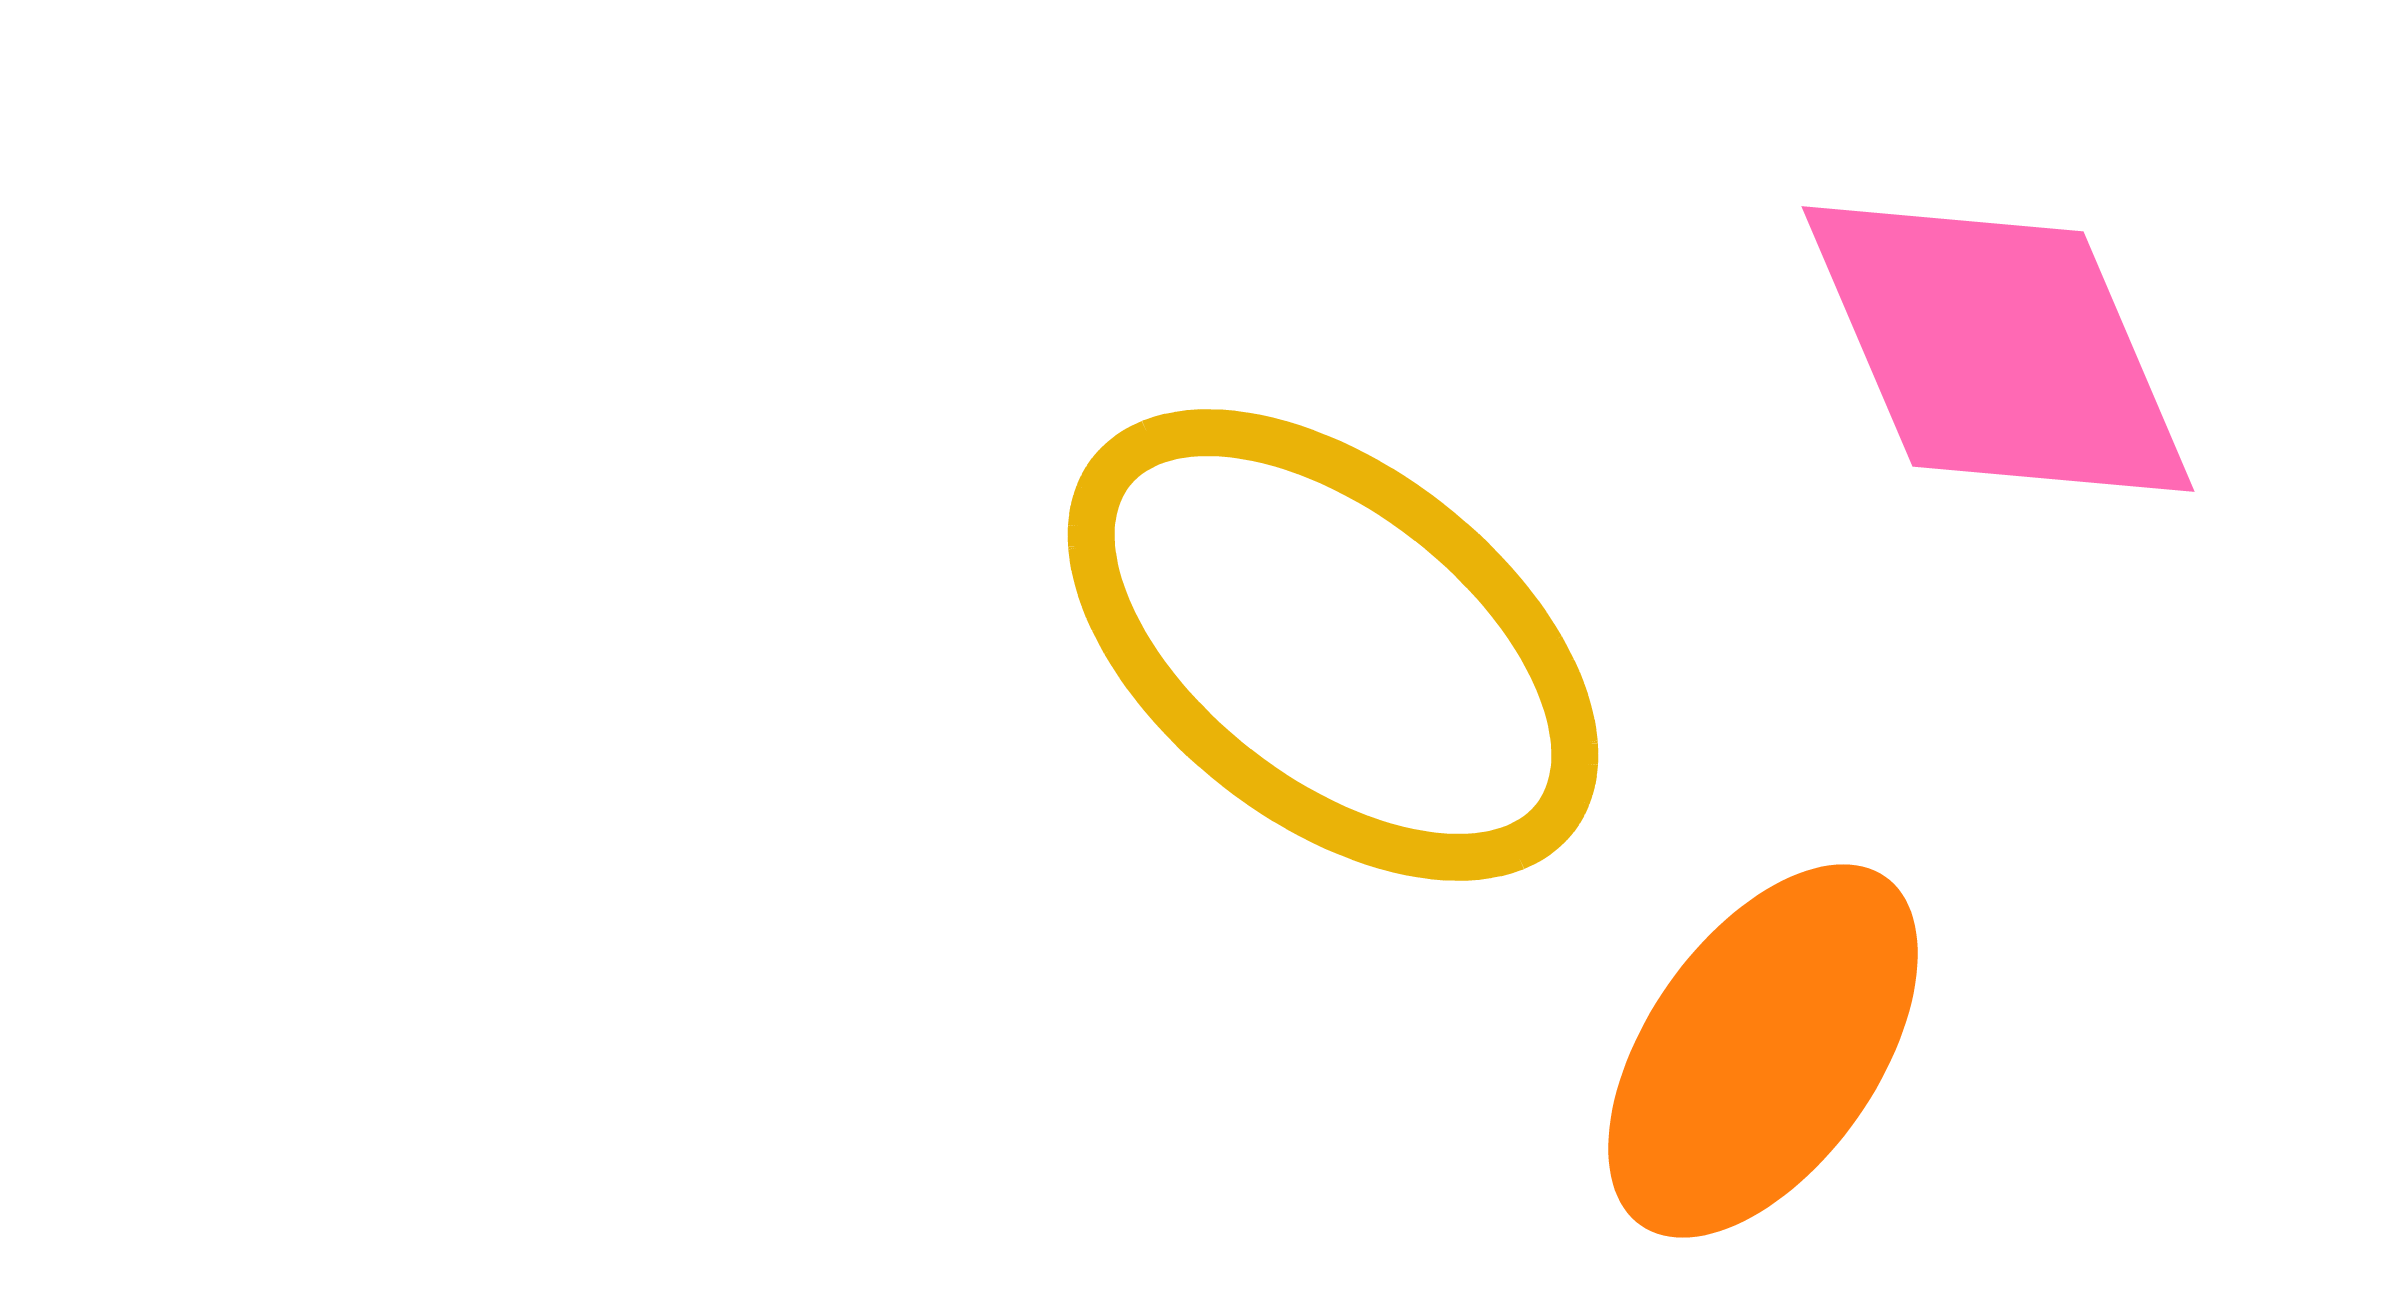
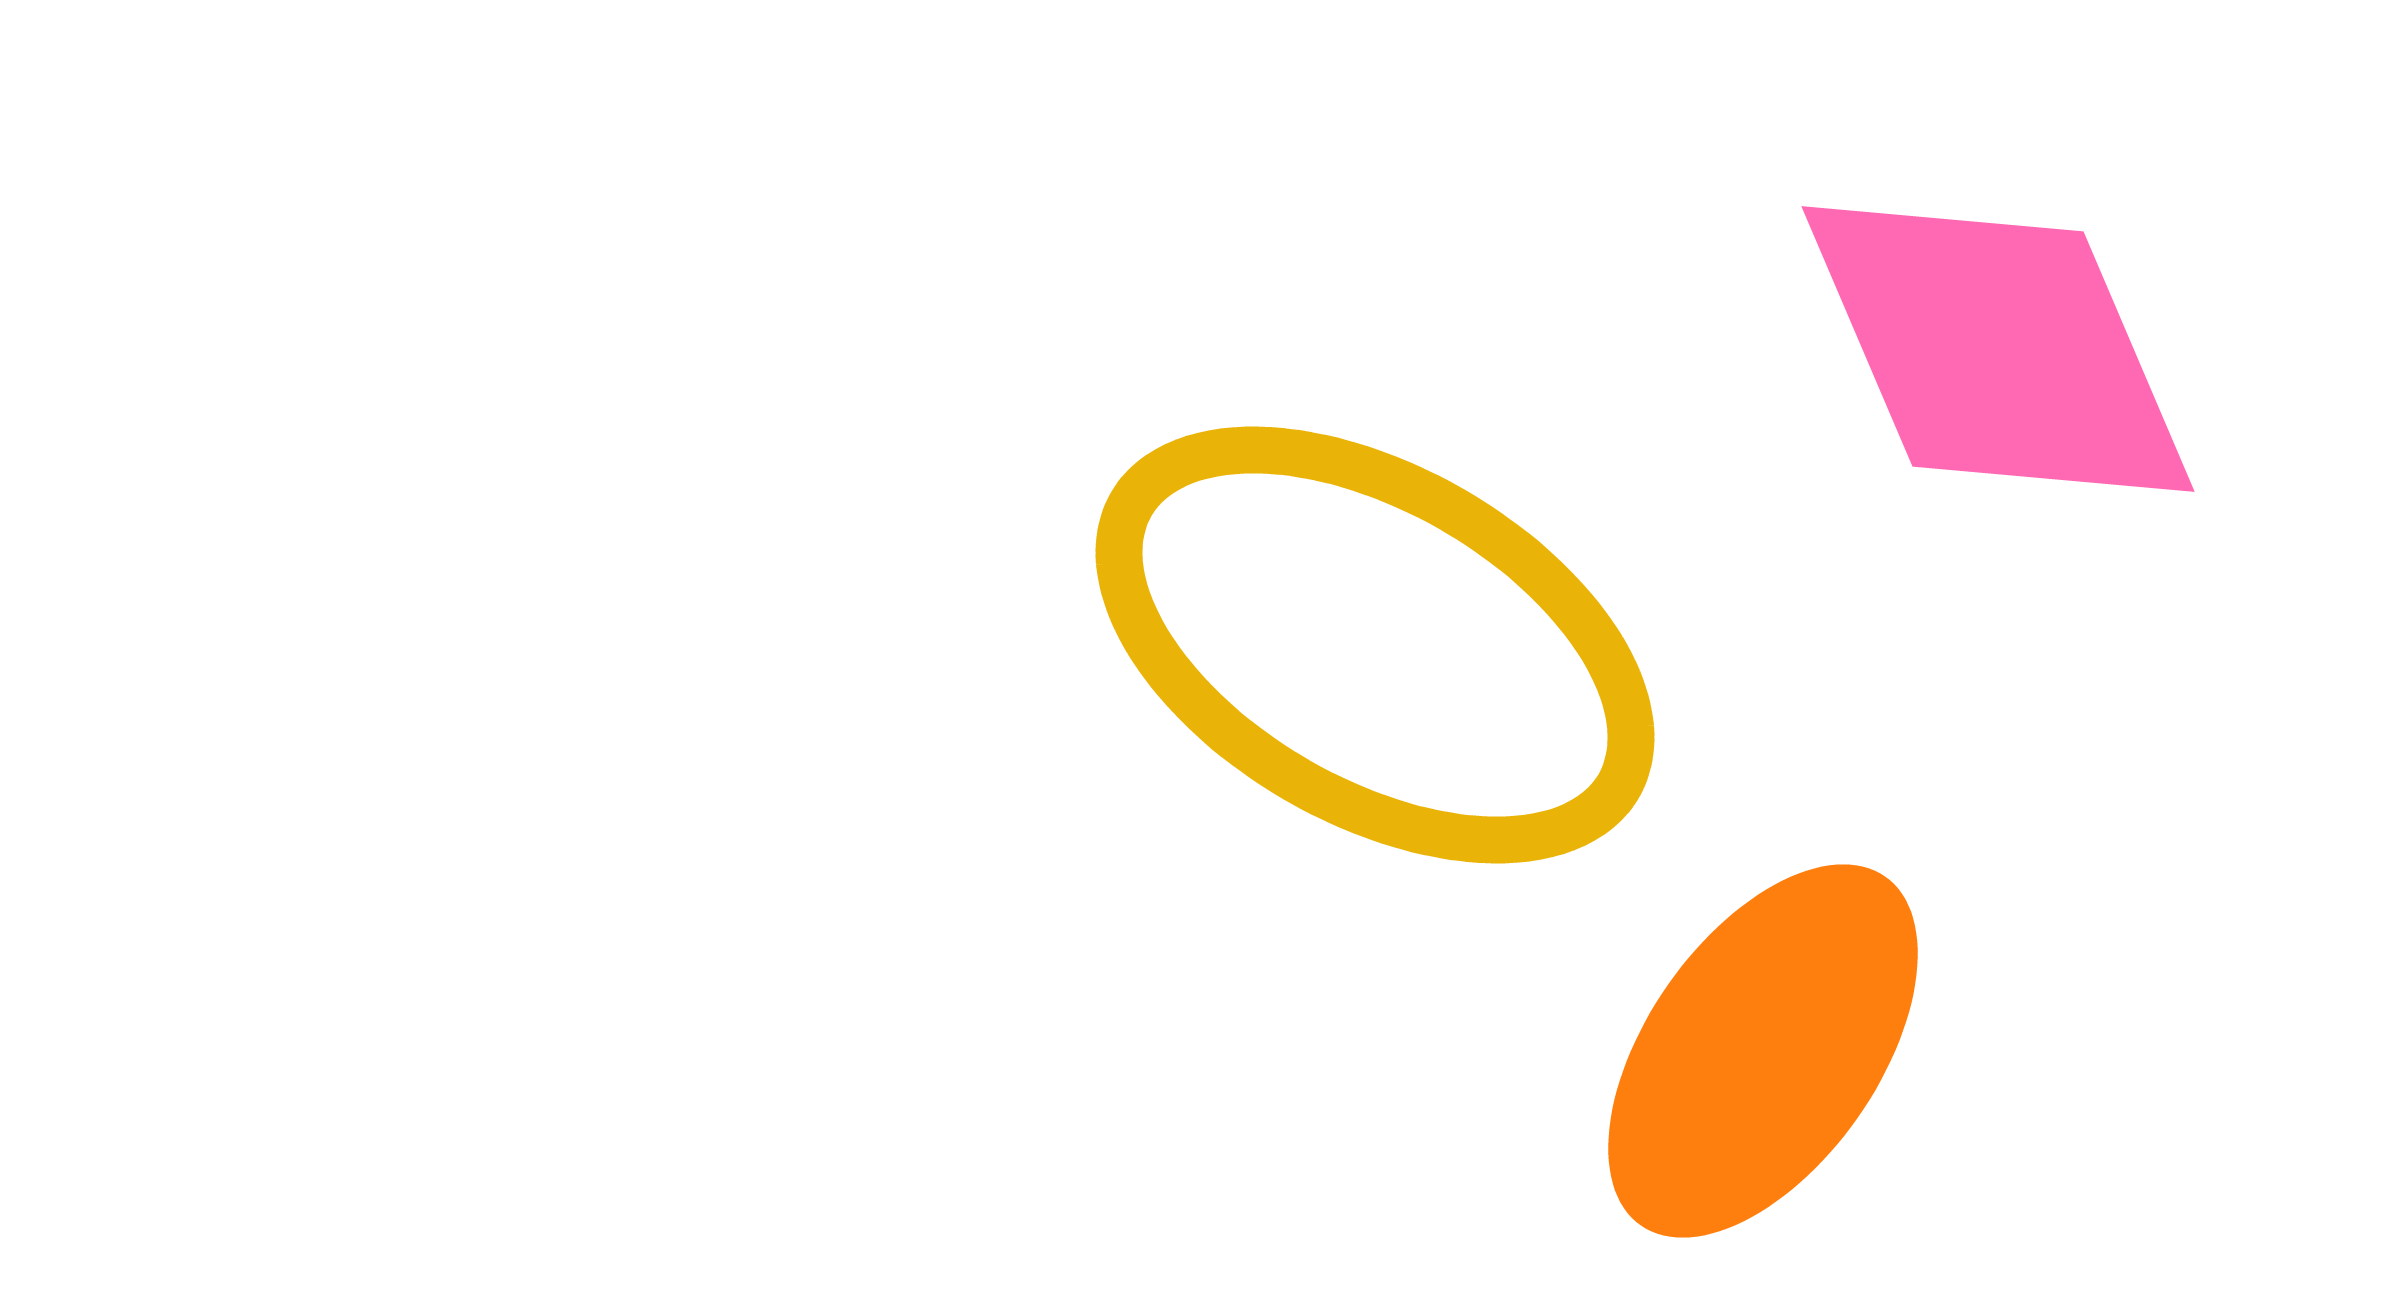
yellow ellipse: moved 42 px right; rotated 8 degrees counterclockwise
